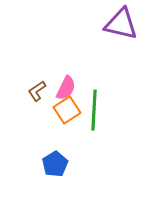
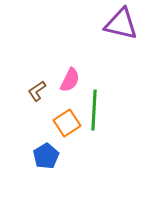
pink semicircle: moved 4 px right, 8 px up
orange square: moved 13 px down
blue pentagon: moved 9 px left, 8 px up
